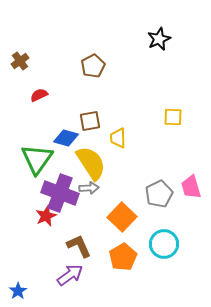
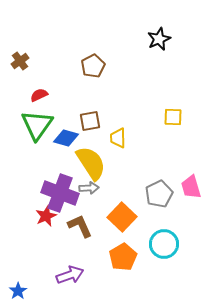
green triangle: moved 34 px up
brown L-shape: moved 1 px right, 20 px up
purple arrow: rotated 16 degrees clockwise
